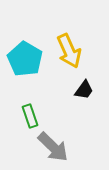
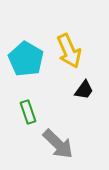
cyan pentagon: moved 1 px right
green rectangle: moved 2 px left, 4 px up
gray arrow: moved 5 px right, 3 px up
